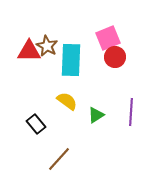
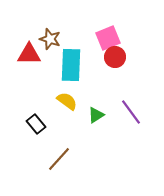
brown star: moved 3 px right, 7 px up; rotated 10 degrees counterclockwise
red triangle: moved 3 px down
cyan rectangle: moved 5 px down
purple line: rotated 40 degrees counterclockwise
